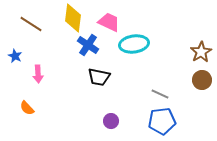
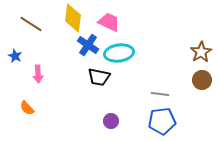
cyan ellipse: moved 15 px left, 9 px down
gray line: rotated 18 degrees counterclockwise
